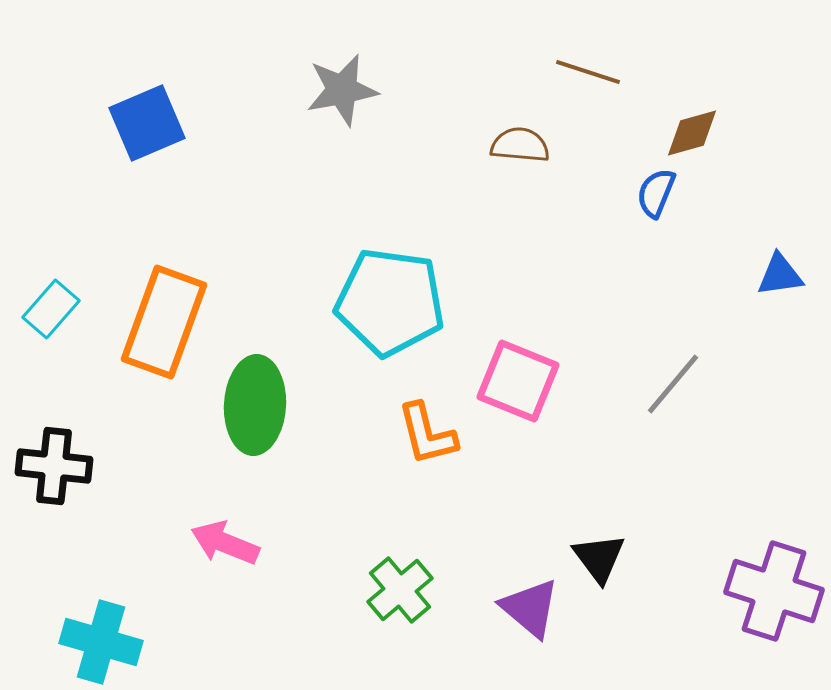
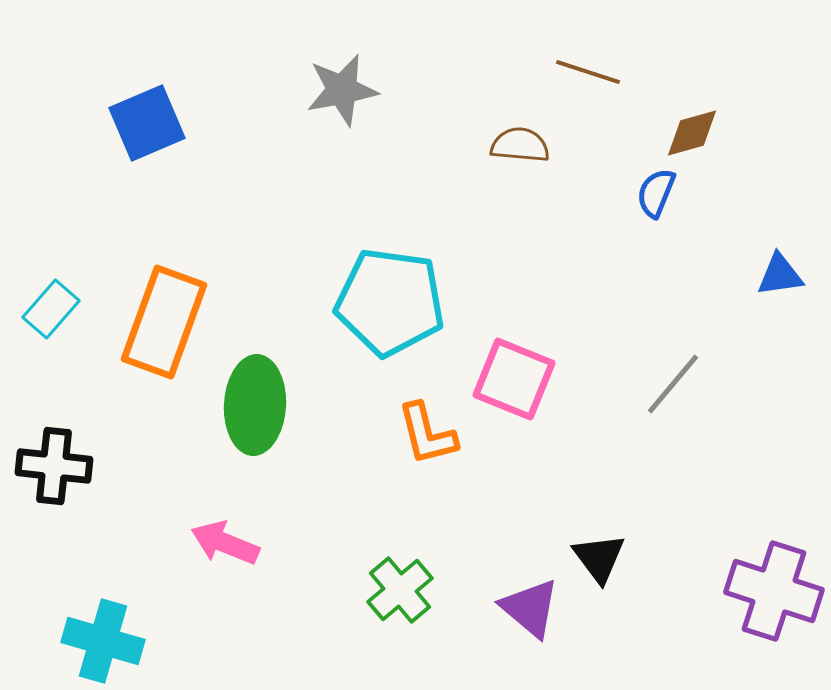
pink square: moved 4 px left, 2 px up
cyan cross: moved 2 px right, 1 px up
